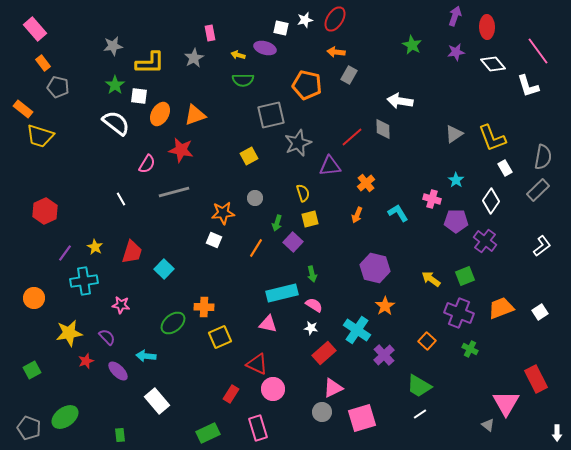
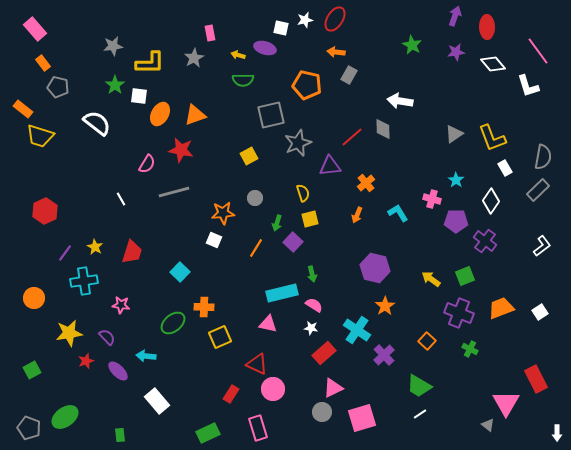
white semicircle at (116, 123): moved 19 px left
cyan square at (164, 269): moved 16 px right, 3 px down
